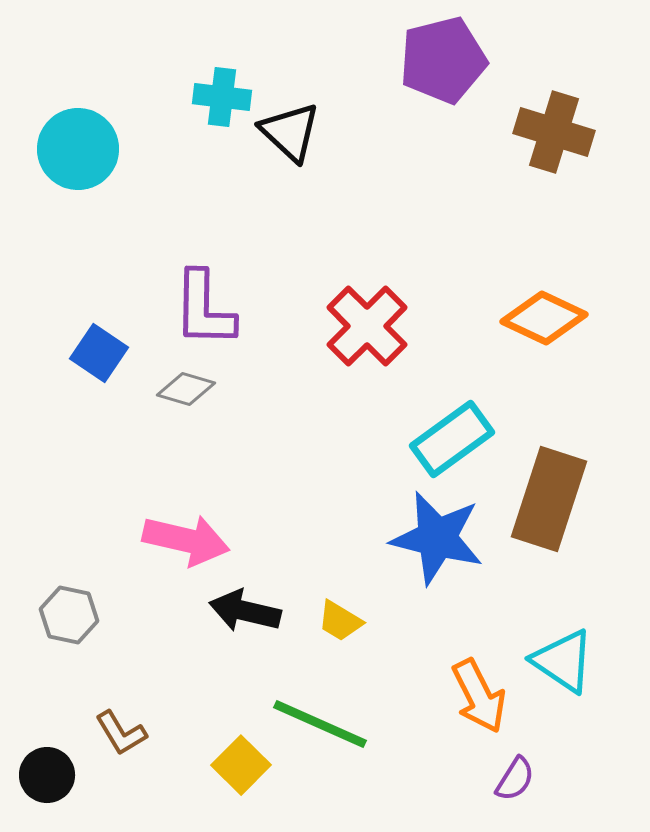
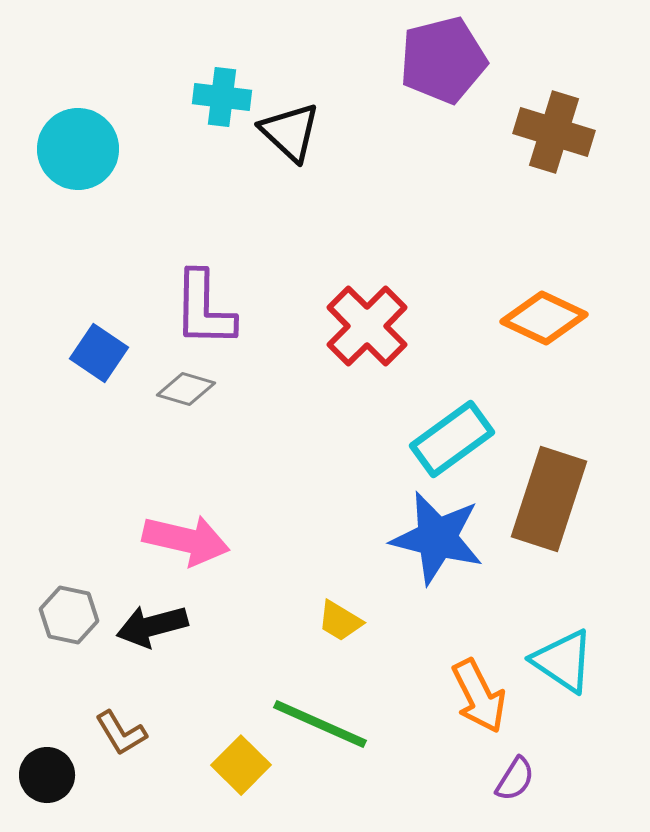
black arrow: moved 93 px left, 15 px down; rotated 28 degrees counterclockwise
